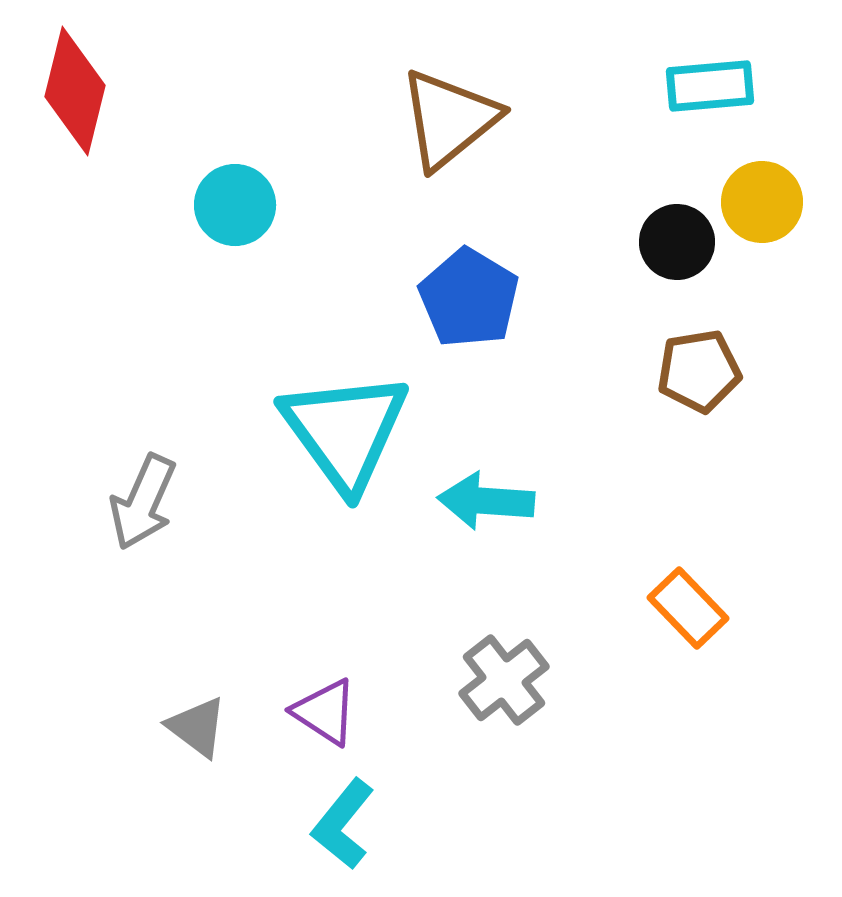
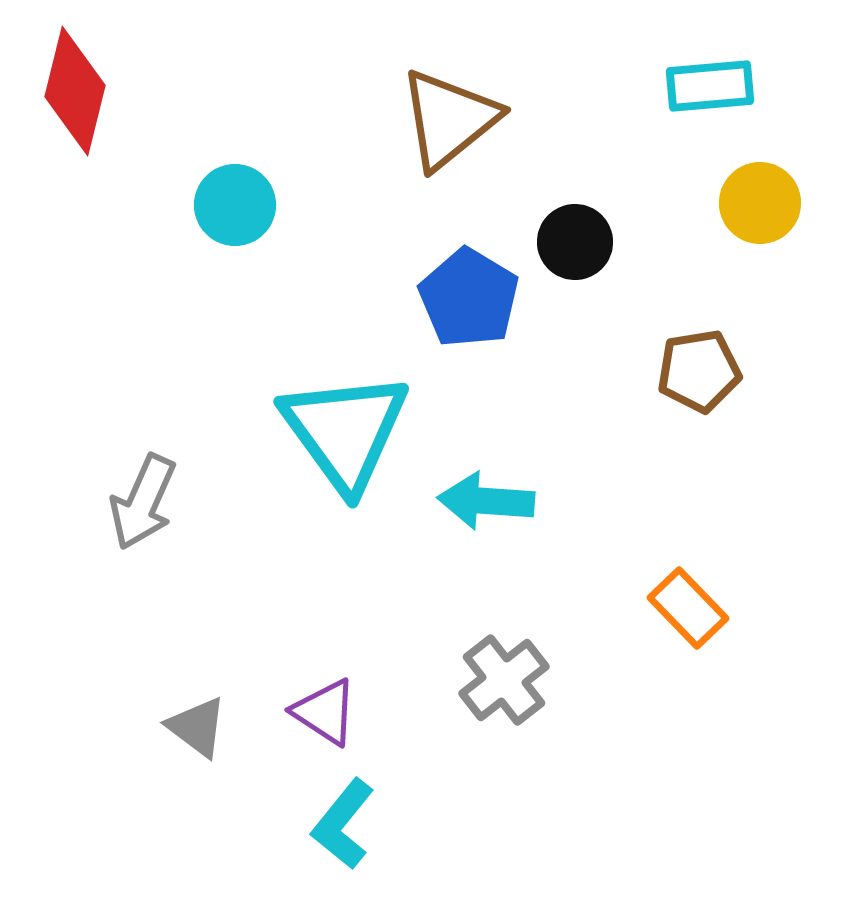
yellow circle: moved 2 px left, 1 px down
black circle: moved 102 px left
